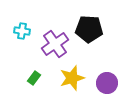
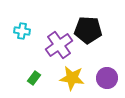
black pentagon: moved 1 px left, 1 px down
purple cross: moved 4 px right, 1 px down
yellow star: rotated 25 degrees clockwise
purple circle: moved 5 px up
